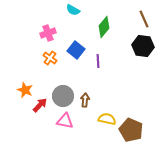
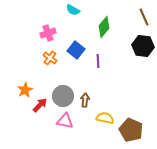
brown line: moved 2 px up
orange star: rotated 21 degrees clockwise
yellow semicircle: moved 2 px left, 1 px up
